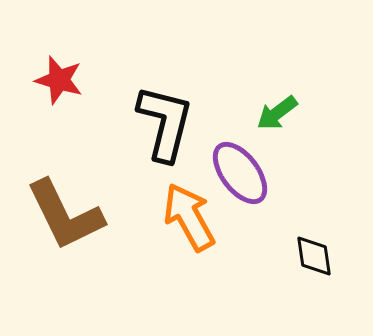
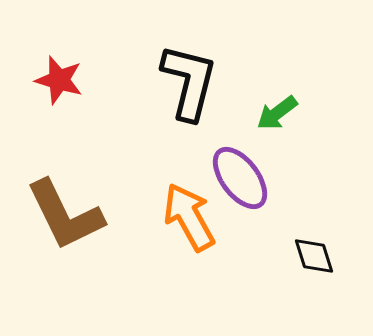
black L-shape: moved 24 px right, 41 px up
purple ellipse: moved 5 px down
black diamond: rotated 9 degrees counterclockwise
